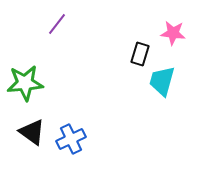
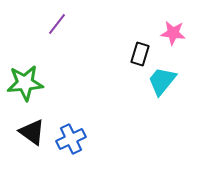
cyan trapezoid: rotated 24 degrees clockwise
